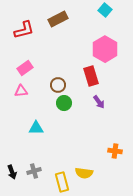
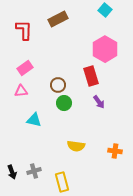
red L-shape: rotated 75 degrees counterclockwise
cyan triangle: moved 2 px left, 8 px up; rotated 14 degrees clockwise
yellow semicircle: moved 8 px left, 27 px up
